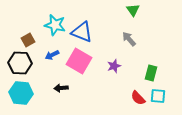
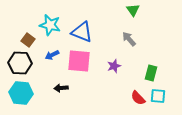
cyan star: moved 5 px left
brown square: rotated 24 degrees counterclockwise
pink square: rotated 25 degrees counterclockwise
